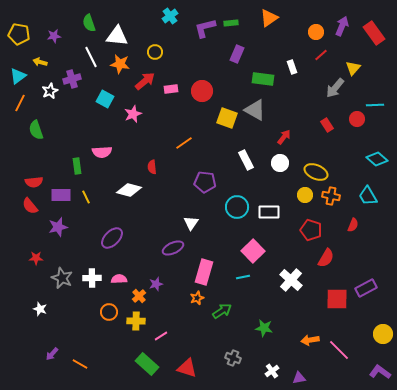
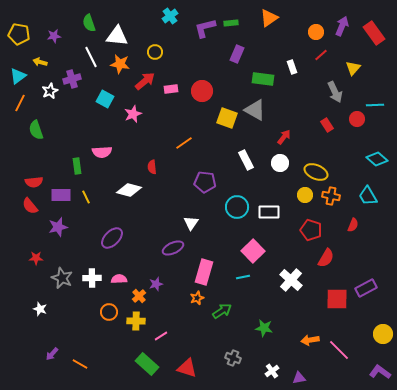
gray arrow at (335, 88): moved 4 px down; rotated 65 degrees counterclockwise
